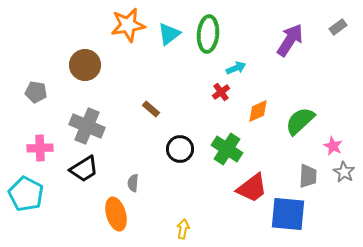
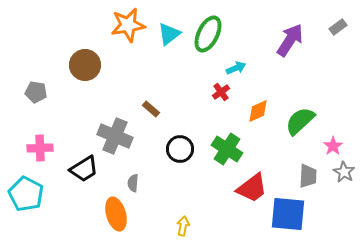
green ellipse: rotated 21 degrees clockwise
gray cross: moved 28 px right, 10 px down
pink star: rotated 12 degrees clockwise
yellow arrow: moved 3 px up
